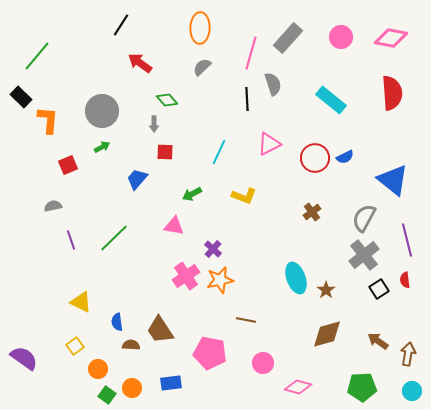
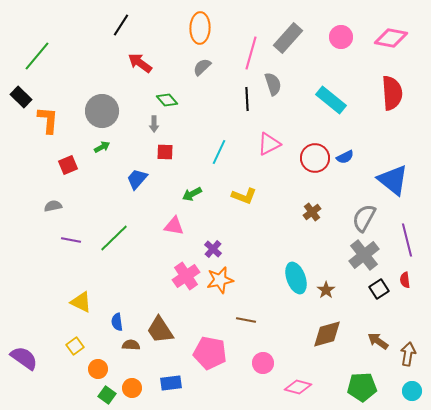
purple line at (71, 240): rotated 60 degrees counterclockwise
